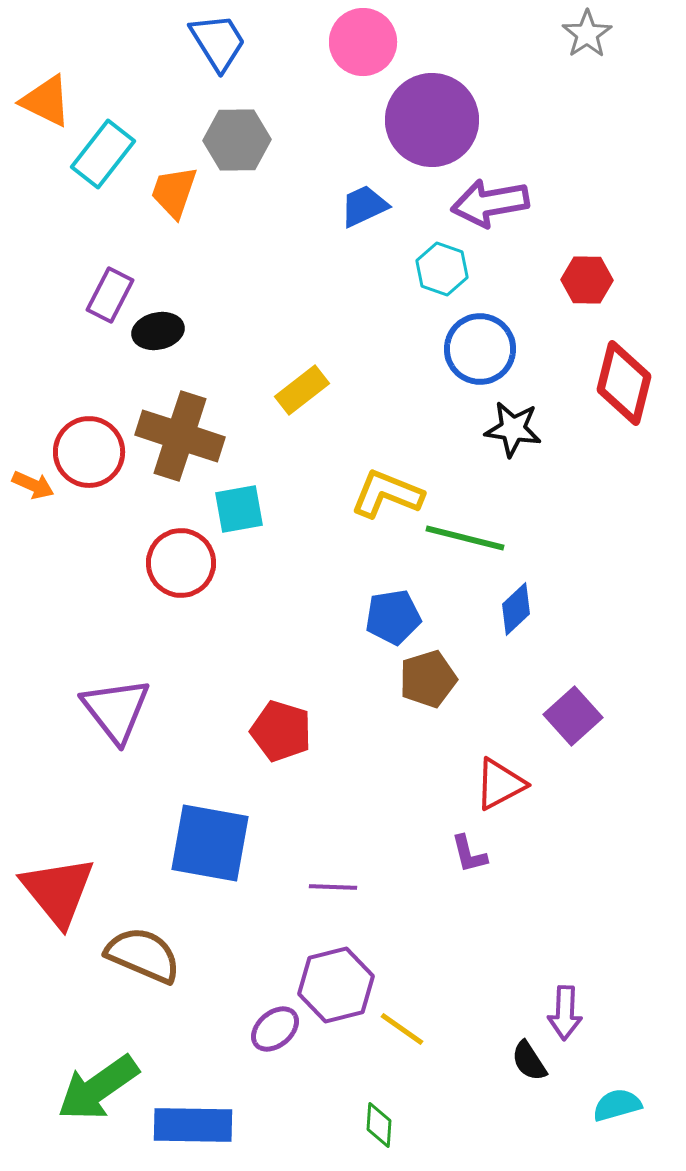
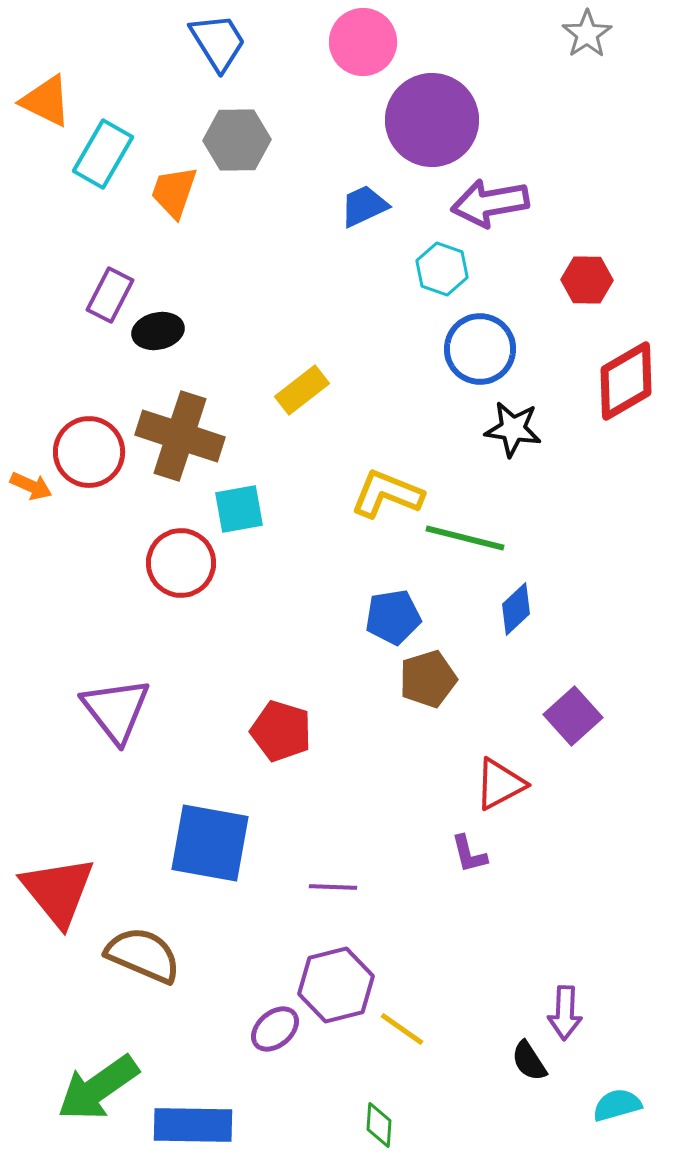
cyan rectangle at (103, 154): rotated 8 degrees counterclockwise
red diamond at (624, 383): moved 2 px right, 2 px up; rotated 46 degrees clockwise
orange arrow at (33, 485): moved 2 px left, 1 px down
